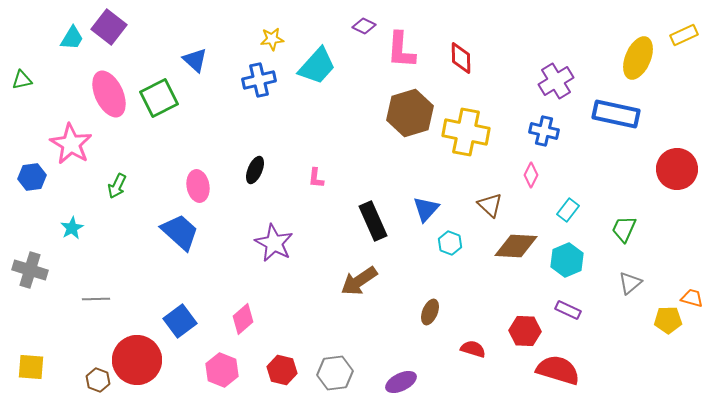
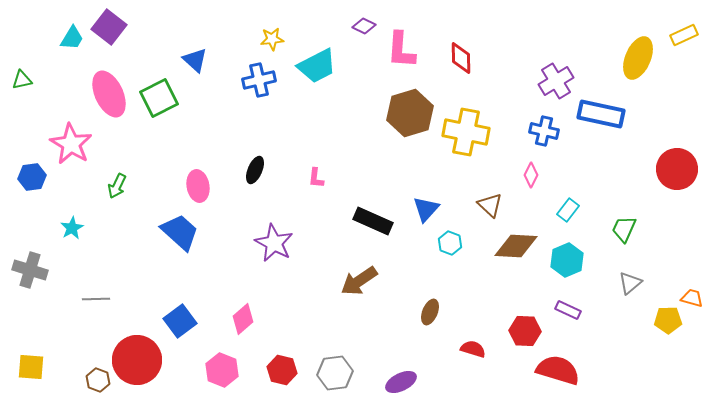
cyan trapezoid at (317, 66): rotated 21 degrees clockwise
blue rectangle at (616, 114): moved 15 px left
black rectangle at (373, 221): rotated 42 degrees counterclockwise
